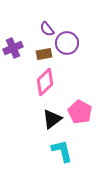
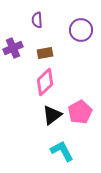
purple semicircle: moved 10 px left, 9 px up; rotated 35 degrees clockwise
purple circle: moved 14 px right, 13 px up
brown rectangle: moved 1 px right, 1 px up
pink pentagon: rotated 15 degrees clockwise
black triangle: moved 4 px up
cyan L-shape: rotated 15 degrees counterclockwise
